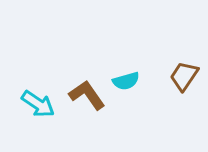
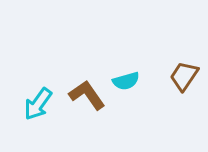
cyan arrow: rotated 92 degrees clockwise
